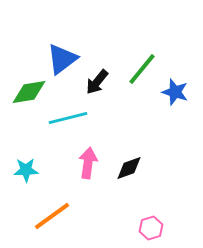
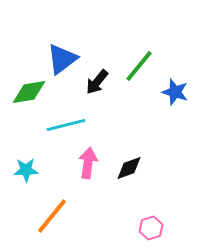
green line: moved 3 px left, 3 px up
cyan line: moved 2 px left, 7 px down
orange line: rotated 15 degrees counterclockwise
